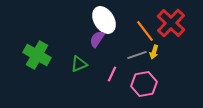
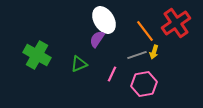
red cross: moved 5 px right; rotated 12 degrees clockwise
